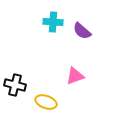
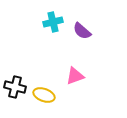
cyan cross: rotated 18 degrees counterclockwise
black cross: moved 2 px down
yellow ellipse: moved 2 px left, 7 px up
